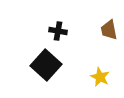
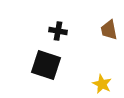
black square: rotated 24 degrees counterclockwise
yellow star: moved 2 px right, 7 px down
